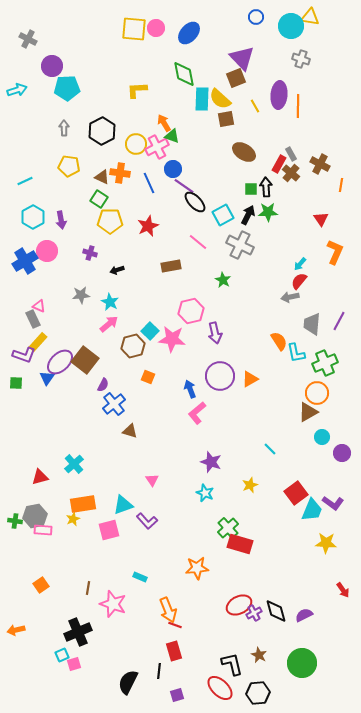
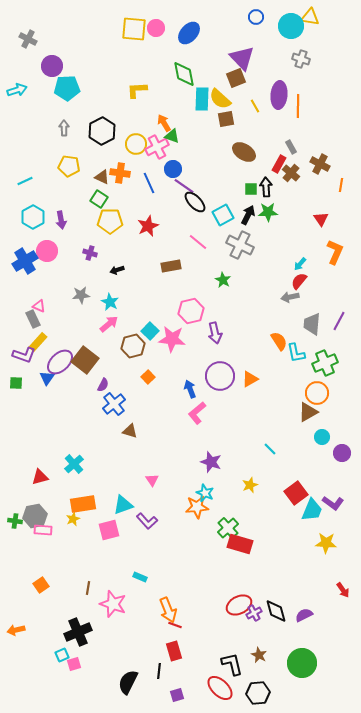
gray rectangle at (291, 154): moved 7 px up
orange square at (148, 377): rotated 24 degrees clockwise
orange star at (197, 568): moved 61 px up
